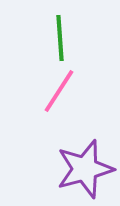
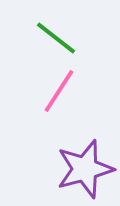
green line: moved 4 px left; rotated 48 degrees counterclockwise
